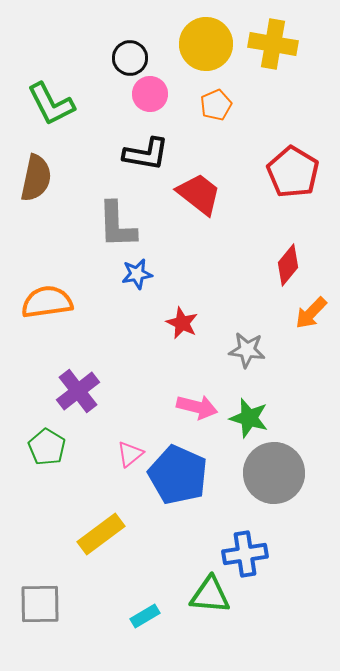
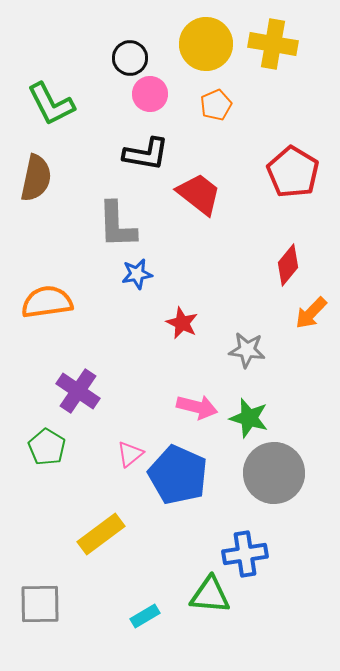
purple cross: rotated 18 degrees counterclockwise
